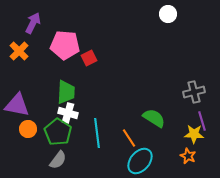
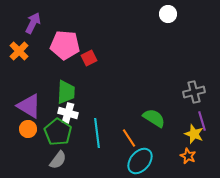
purple triangle: moved 12 px right, 1 px down; rotated 20 degrees clockwise
yellow star: rotated 18 degrees clockwise
